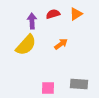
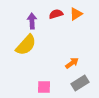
red semicircle: moved 3 px right
orange arrow: moved 11 px right, 19 px down
gray rectangle: moved 1 px right, 1 px up; rotated 36 degrees counterclockwise
pink square: moved 4 px left, 1 px up
